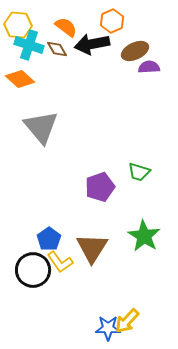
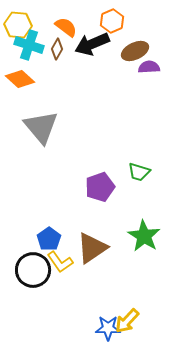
black arrow: rotated 12 degrees counterclockwise
brown diamond: rotated 60 degrees clockwise
brown triangle: rotated 24 degrees clockwise
